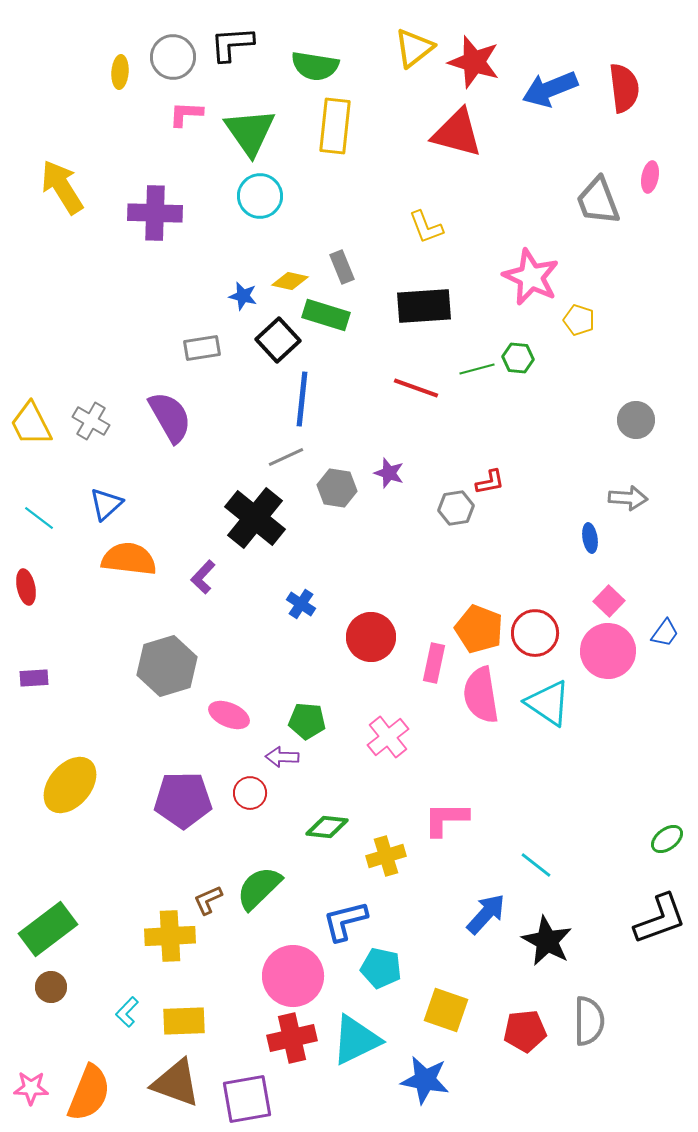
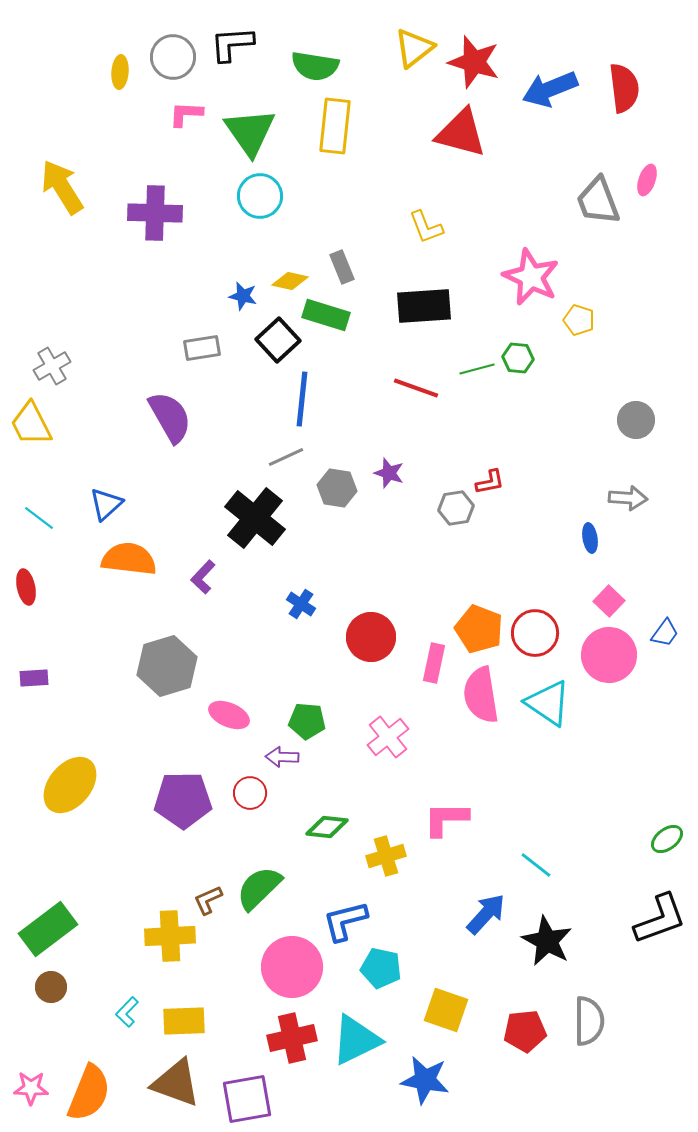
red triangle at (457, 133): moved 4 px right
pink ellipse at (650, 177): moved 3 px left, 3 px down; rotated 8 degrees clockwise
gray cross at (91, 421): moved 39 px left, 55 px up; rotated 30 degrees clockwise
pink circle at (608, 651): moved 1 px right, 4 px down
pink circle at (293, 976): moved 1 px left, 9 px up
